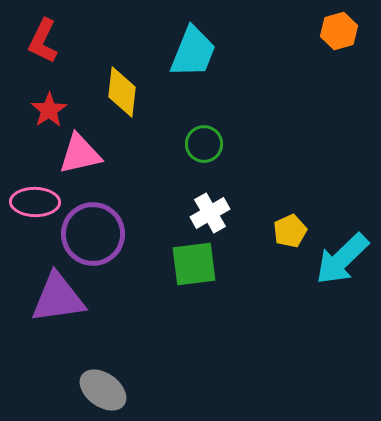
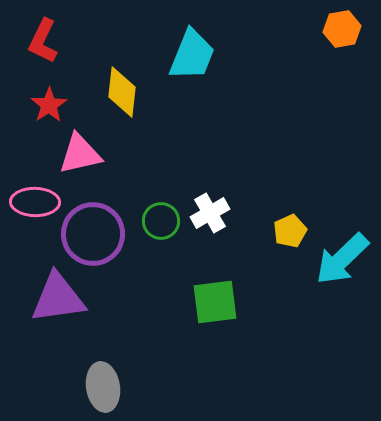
orange hexagon: moved 3 px right, 2 px up; rotated 6 degrees clockwise
cyan trapezoid: moved 1 px left, 3 px down
red star: moved 5 px up
green circle: moved 43 px left, 77 px down
green square: moved 21 px right, 38 px down
gray ellipse: moved 3 px up; rotated 45 degrees clockwise
